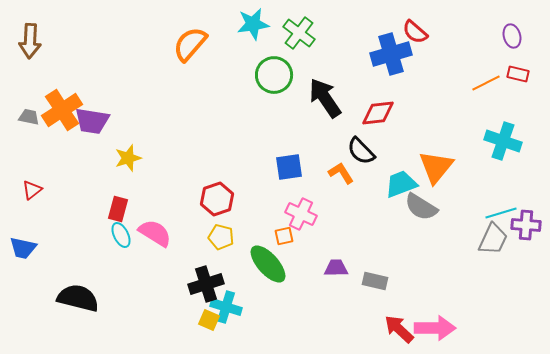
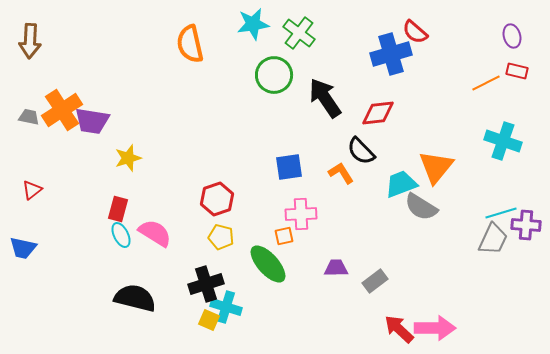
orange semicircle at (190, 44): rotated 54 degrees counterclockwise
red rectangle at (518, 74): moved 1 px left, 3 px up
pink cross at (301, 214): rotated 28 degrees counterclockwise
gray rectangle at (375, 281): rotated 50 degrees counterclockwise
black semicircle at (78, 298): moved 57 px right
